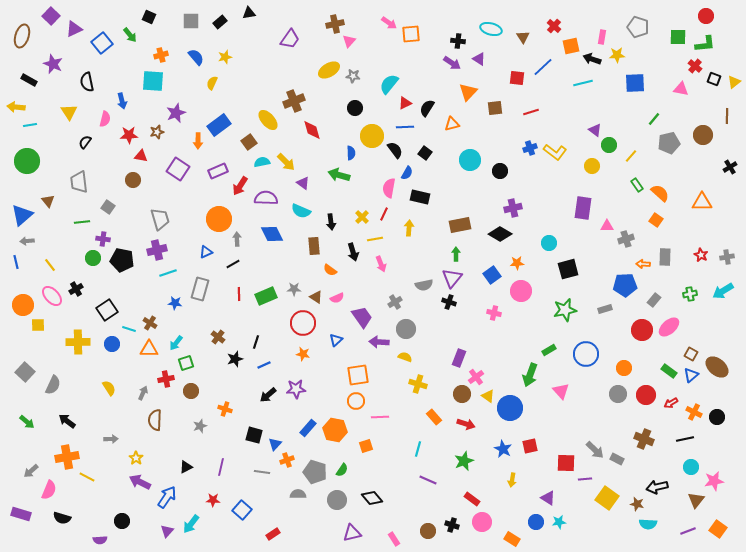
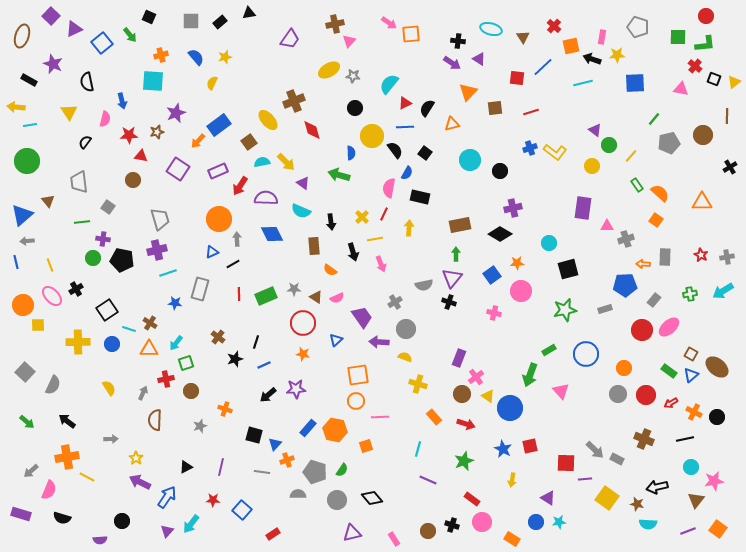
orange arrow at (198, 141): rotated 42 degrees clockwise
blue triangle at (206, 252): moved 6 px right
yellow line at (50, 265): rotated 16 degrees clockwise
